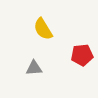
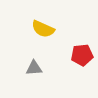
yellow semicircle: rotated 35 degrees counterclockwise
